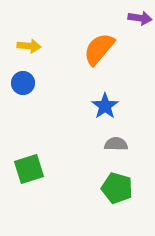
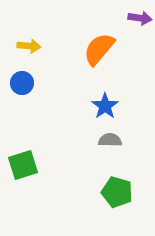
blue circle: moved 1 px left
gray semicircle: moved 6 px left, 4 px up
green square: moved 6 px left, 4 px up
green pentagon: moved 4 px down
